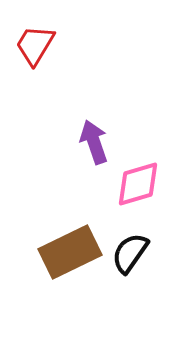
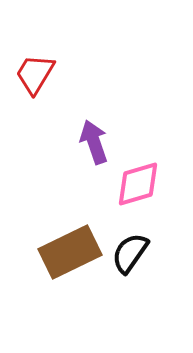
red trapezoid: moved 29 px down
